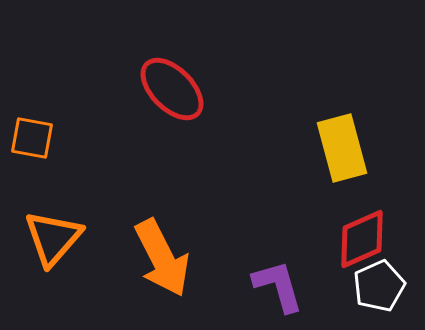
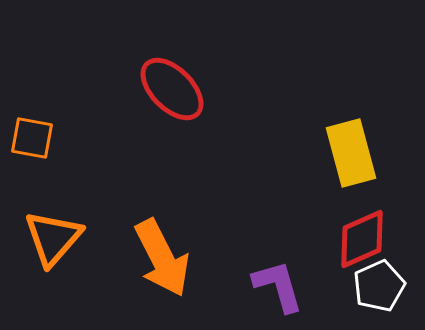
yellow rectangle: moved 9 px right, 5 px down
